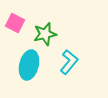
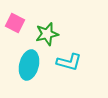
green star: moved 2 px right
cyan L-shape: rotated 65 degrees clockwise
